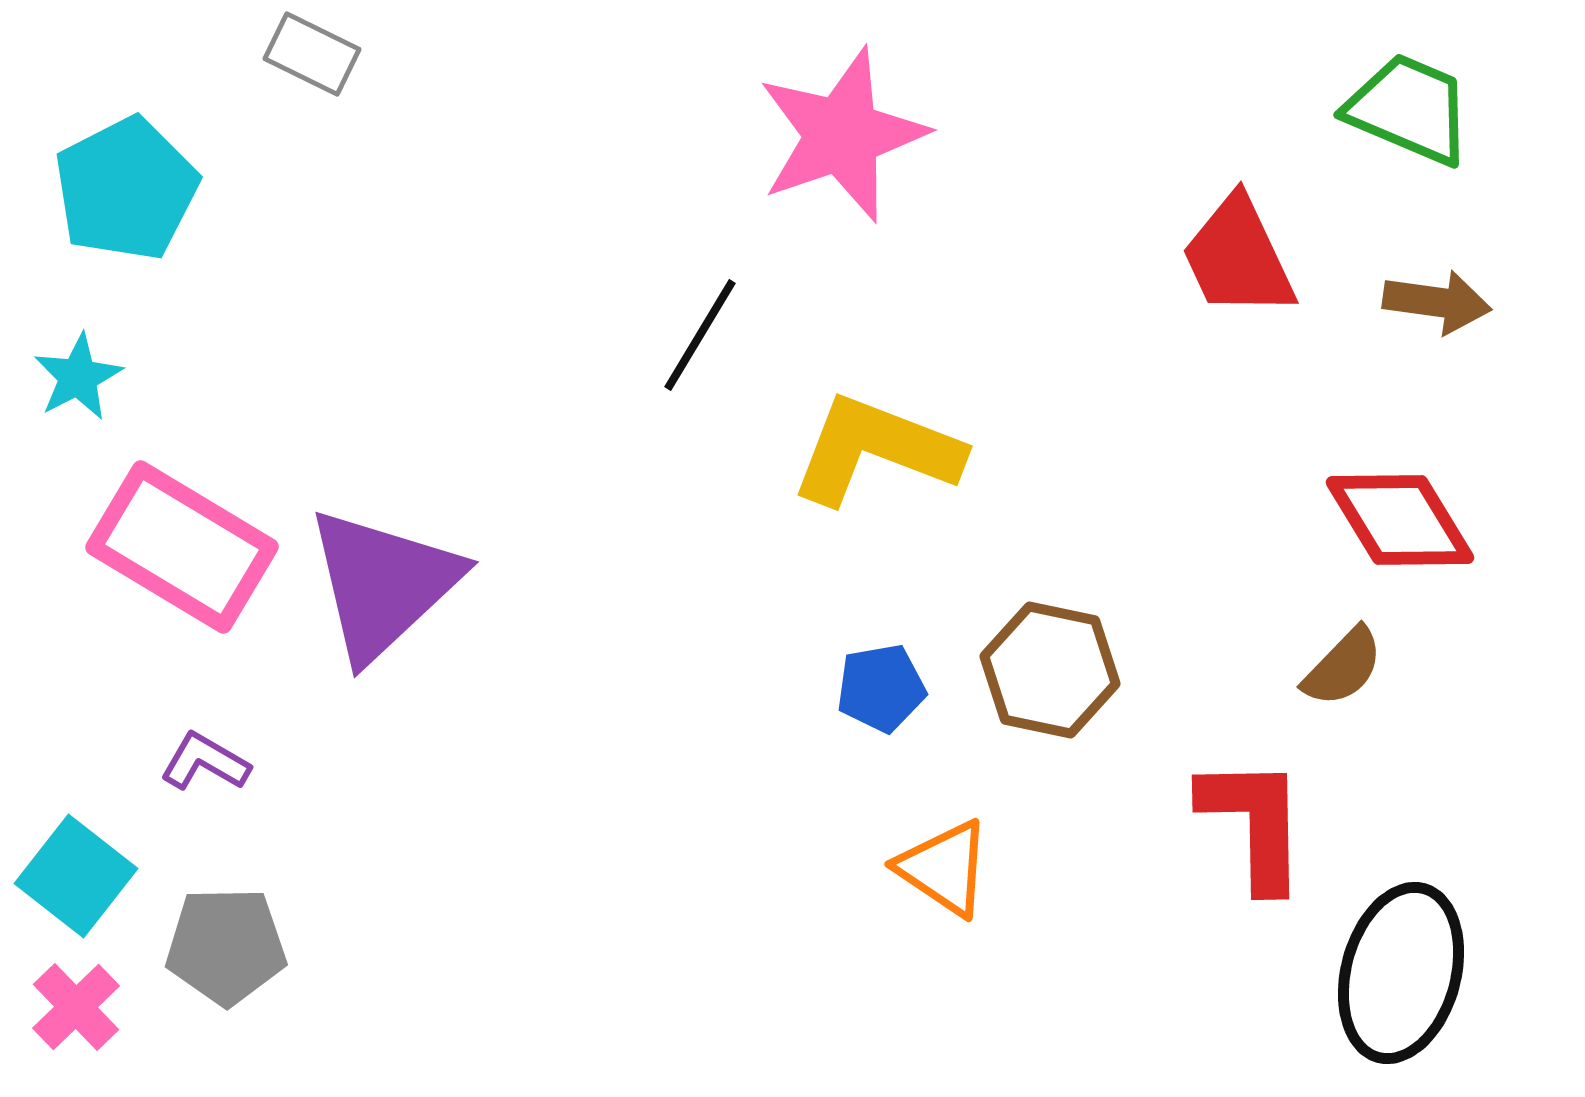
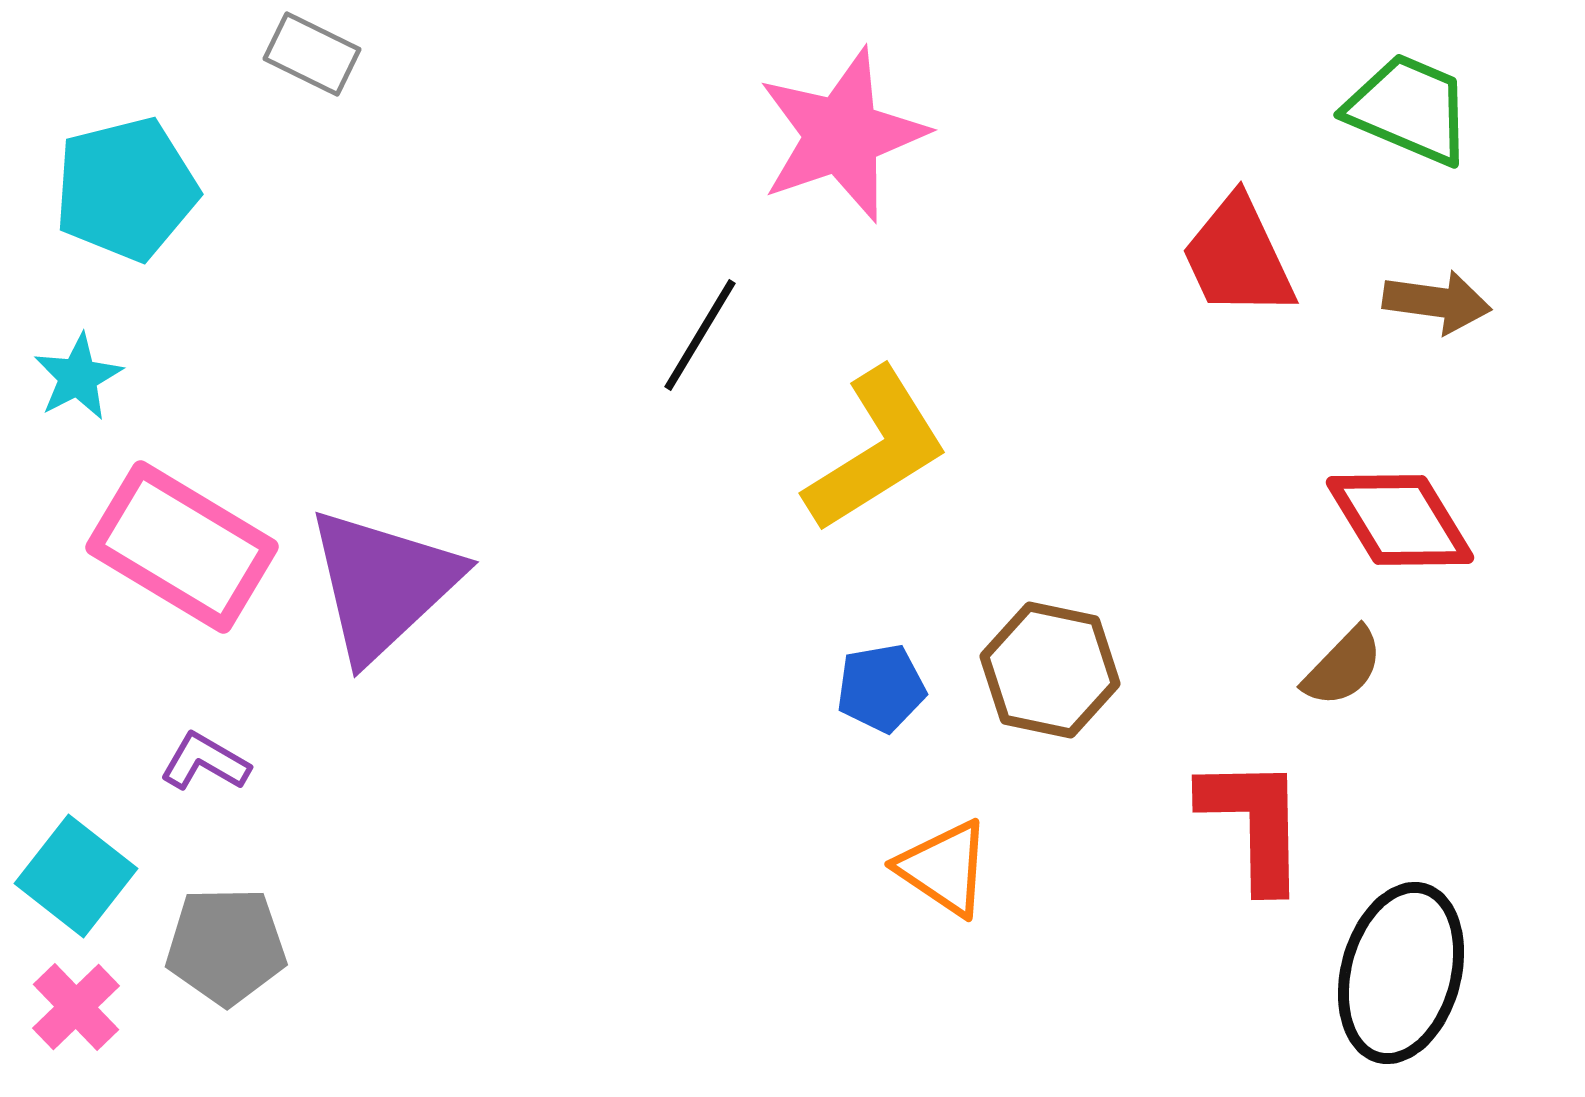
cyan pentagon: rotated 13 degrees clockwise
yellow L-shape: rotated 127 degrees clockwise
